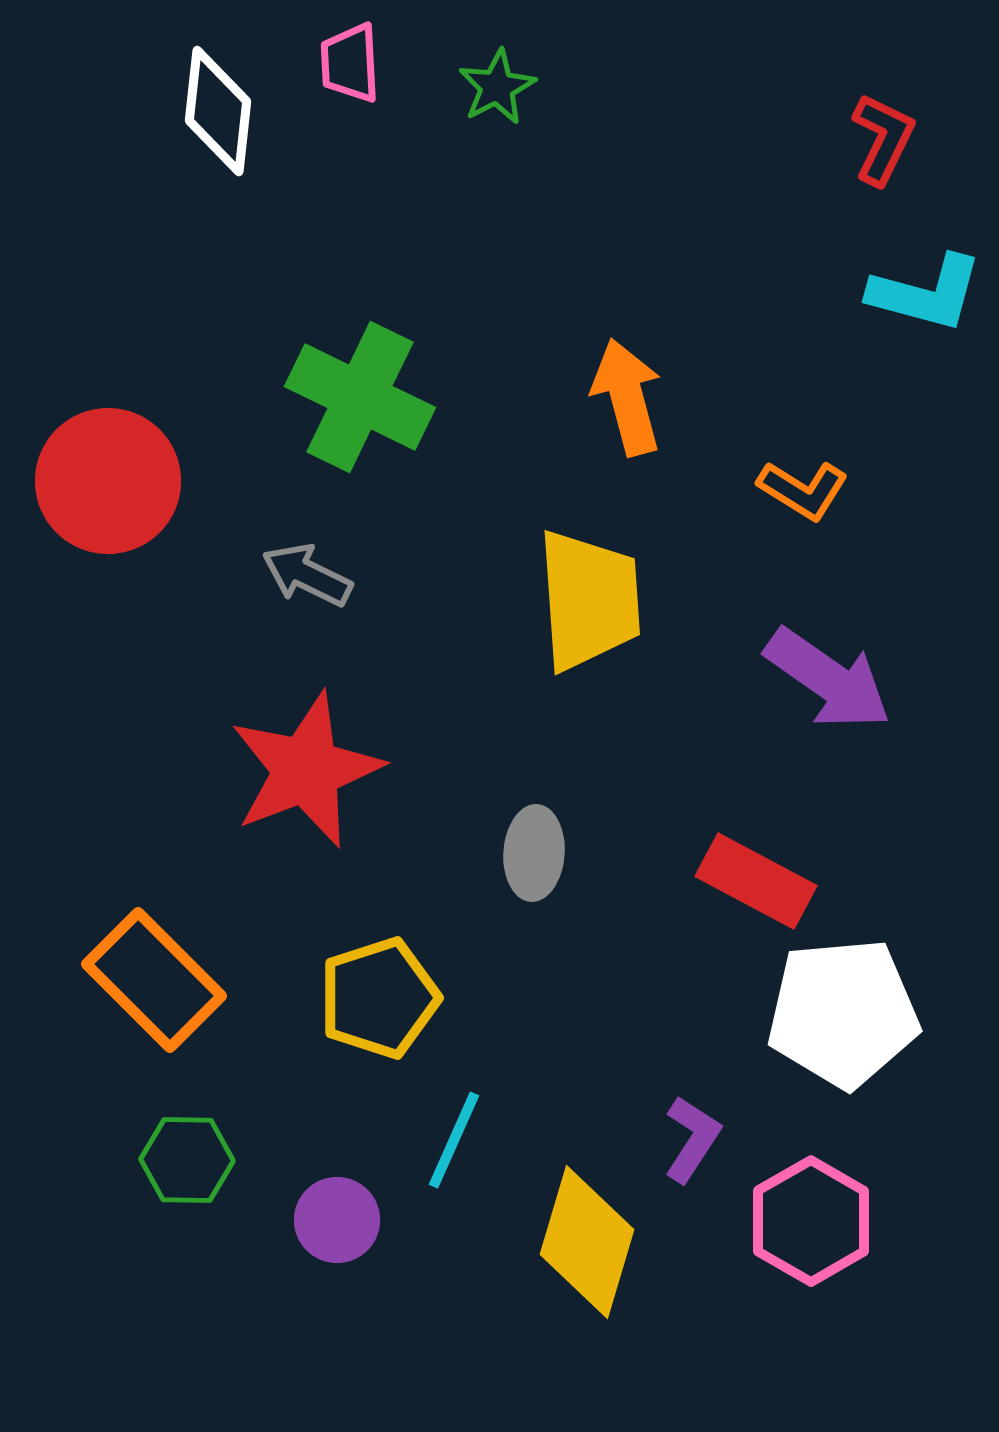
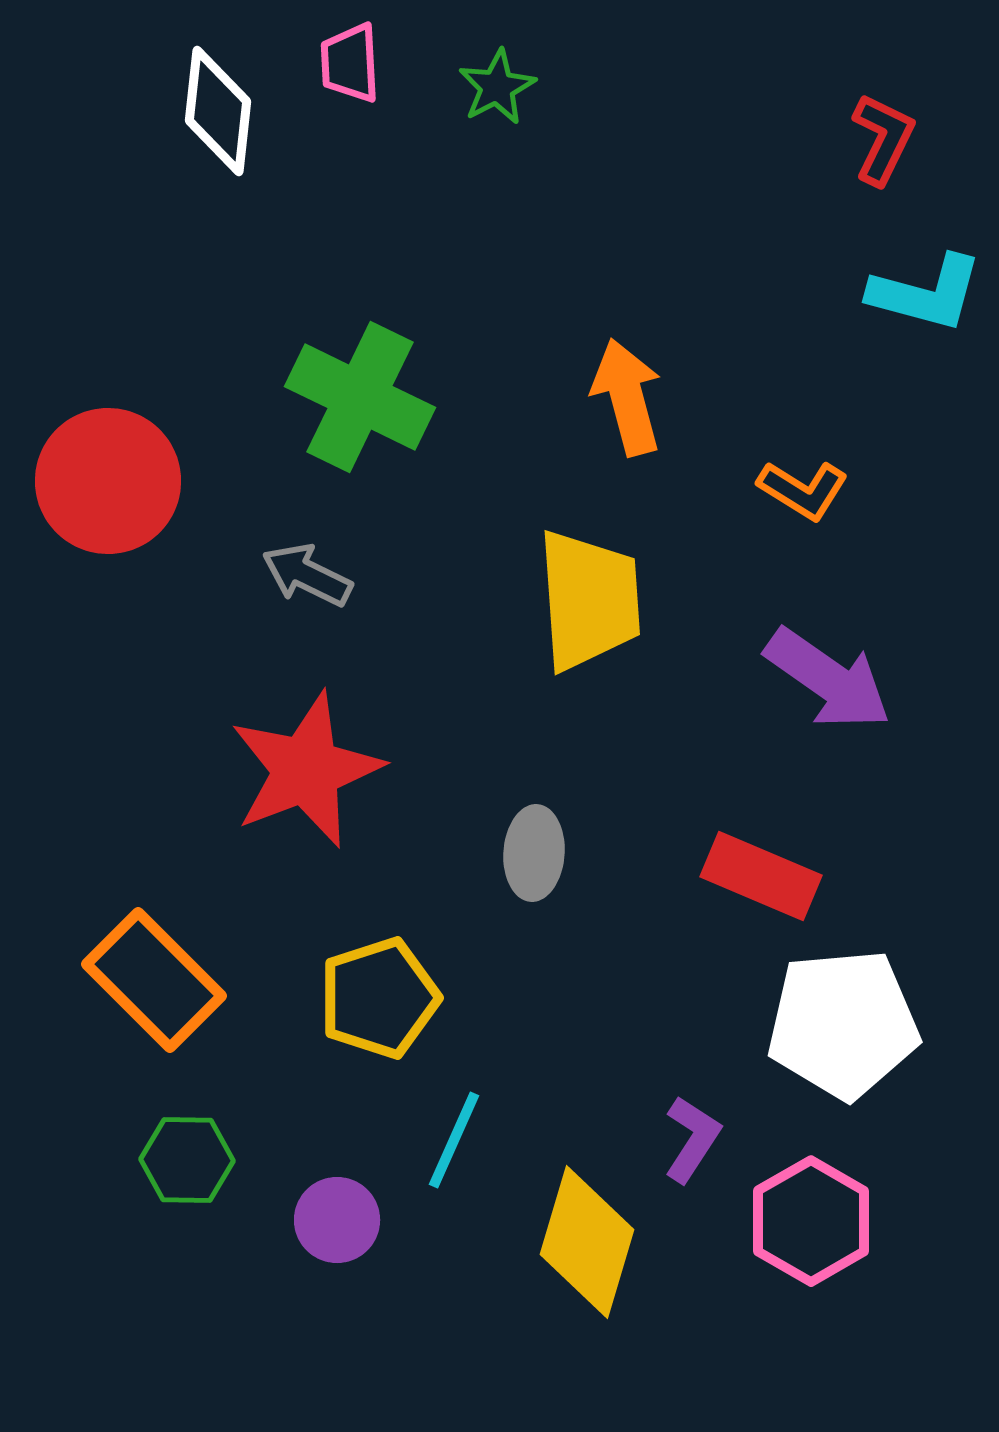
red rectangle: moved 5 px right, 5 px up; rotated 5 degrees counterclockwise
white pentagon: moved 11 px down
